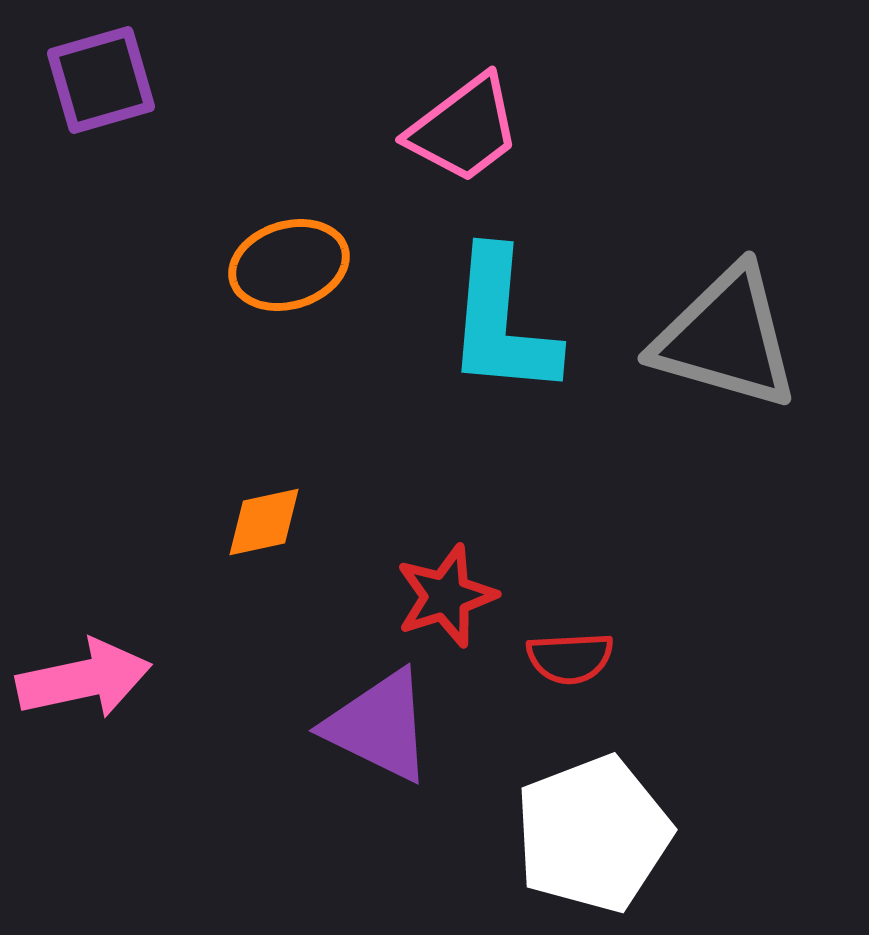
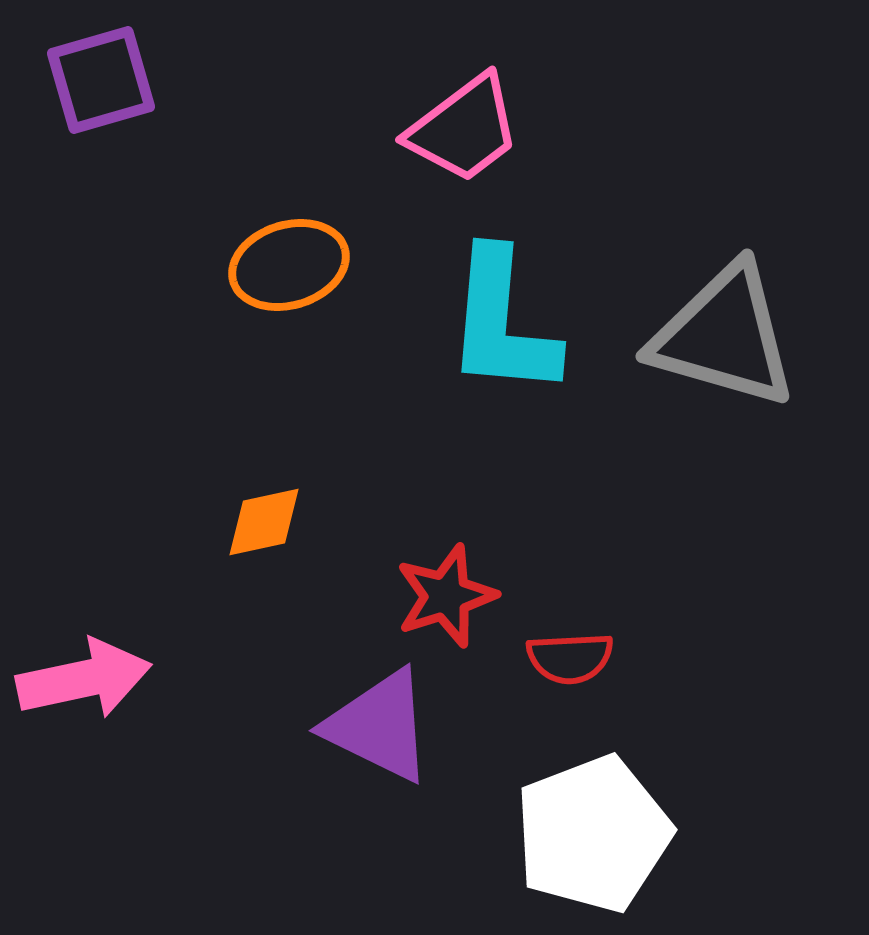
gray triangle: moved 2 px left, 2 px up
